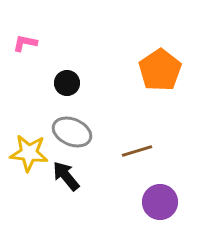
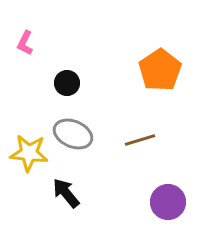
pink L-shape: rotated 75 degrees counterclockwise
gray ellipse: moved 1 px right, 2 px down
brown line: moved 3 px right, 11 px up
black arrow: moved 17 px down
purple circle: moved 8 px right
